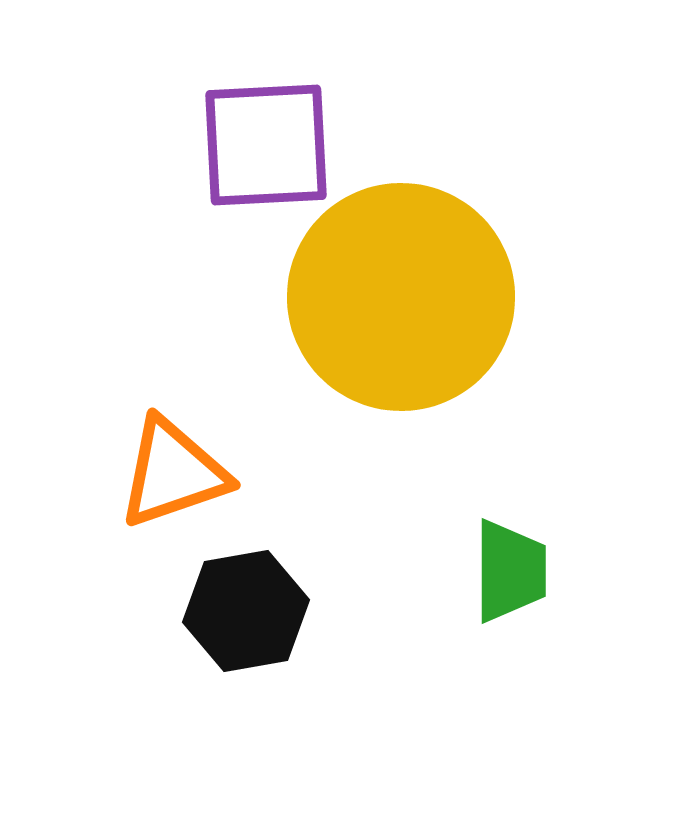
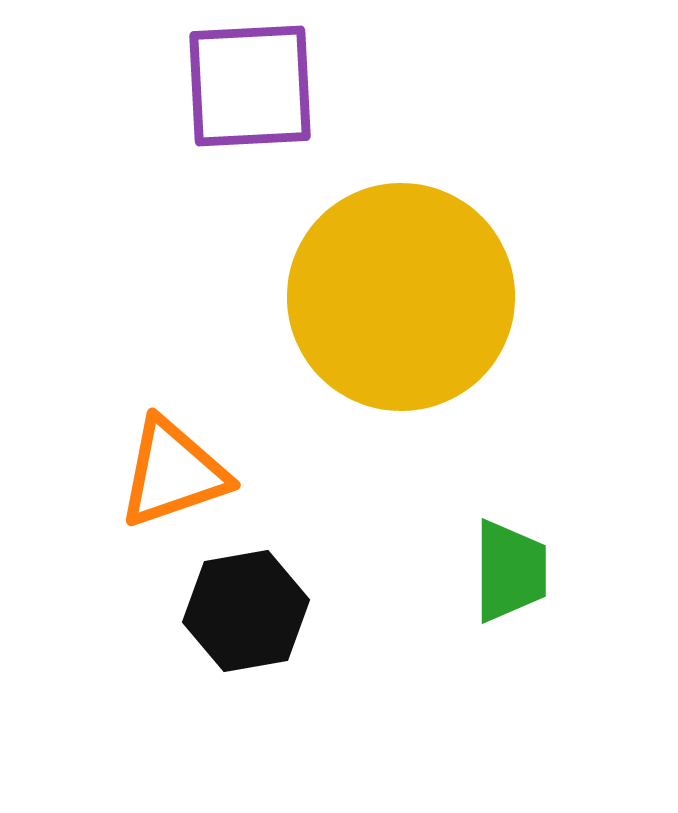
purple square: moved 16 px left, 59 px up
